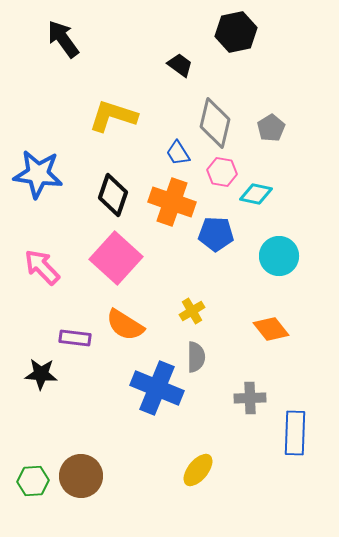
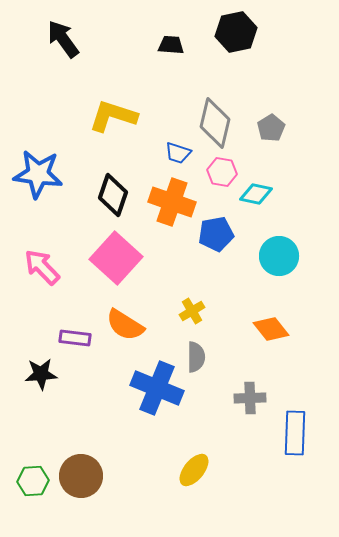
black trapezoid: moved 9 px left, 20 px up; rotated 32 degrees counterclockwise
blue trapezoid: rotated 40 degrees counterclockwise
blue pentagon: rotated 12 degrees counterclockwise
black star: rotated 8 degrees counterclockwise
yellow ellipse: moved 4 px left
